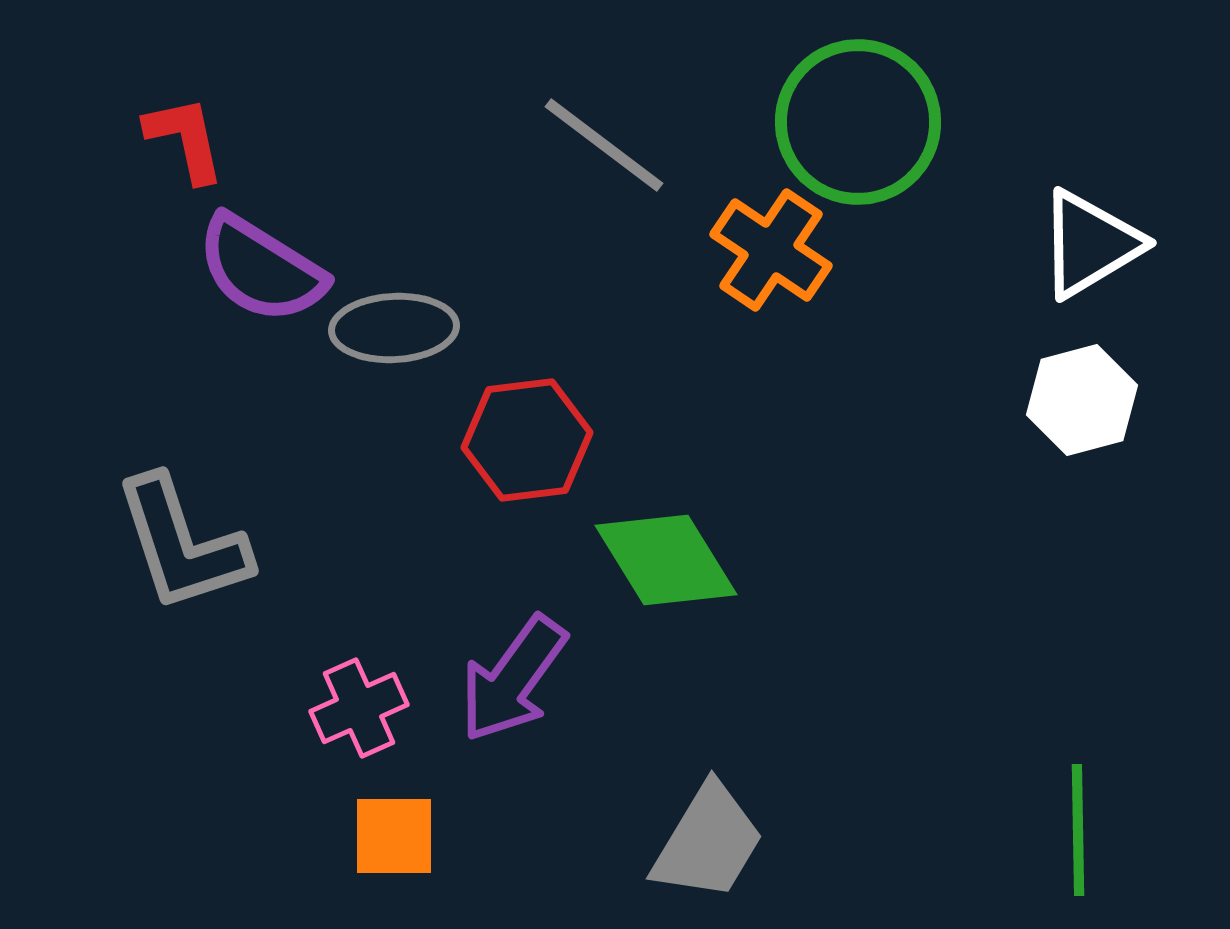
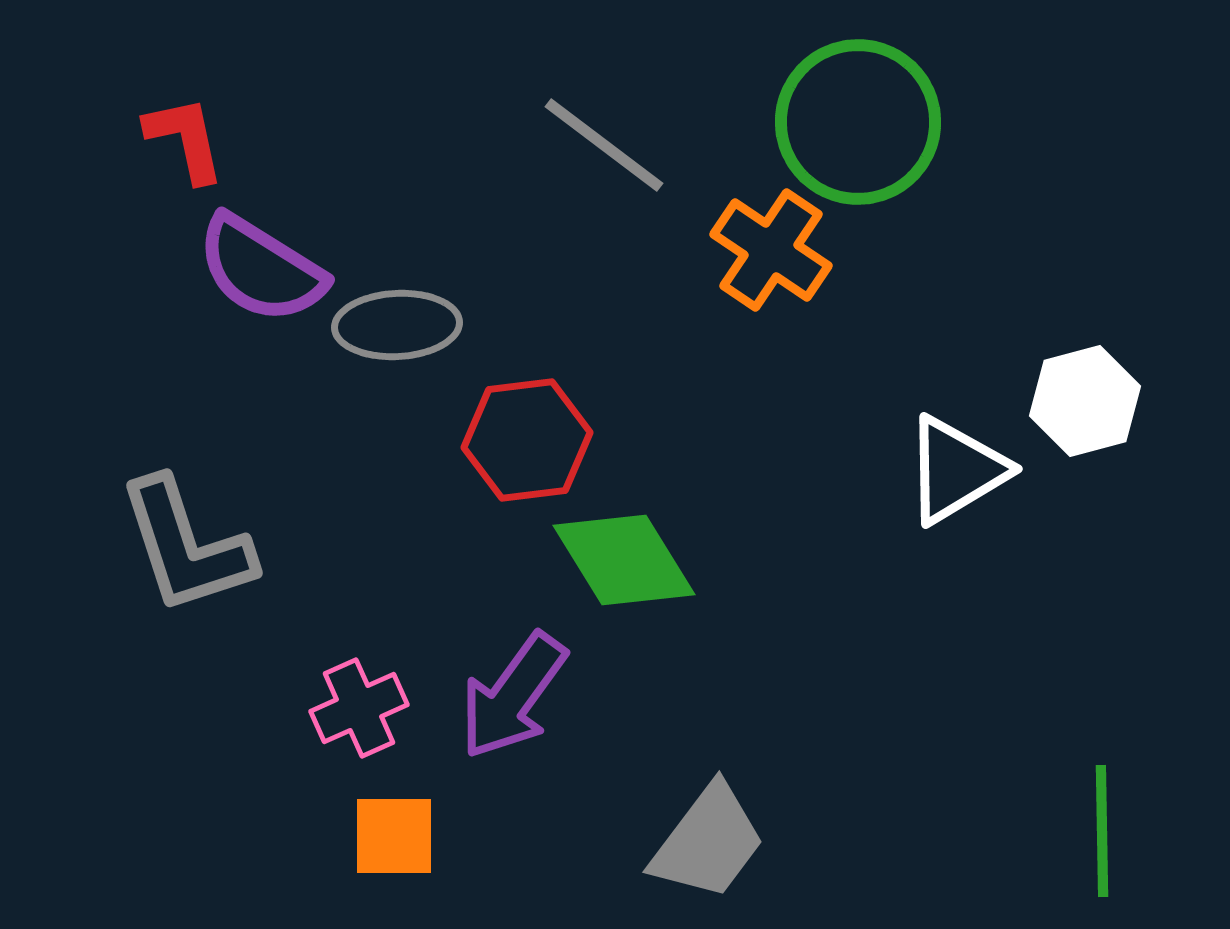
white triangle: moved 134 px left, 226 px down
gray ellipse: moved 3 px right, 3 px up
white hexagon: moved 3 px right, 1 px down
gray L-shape: moved 4 px right, 2 px down
green diamond: moved 42 px left
purple arrow: moved 17 px down
green line: moved 24 px right, 1 px down
gray trapezoid: rotated 6 degrees clockwise
